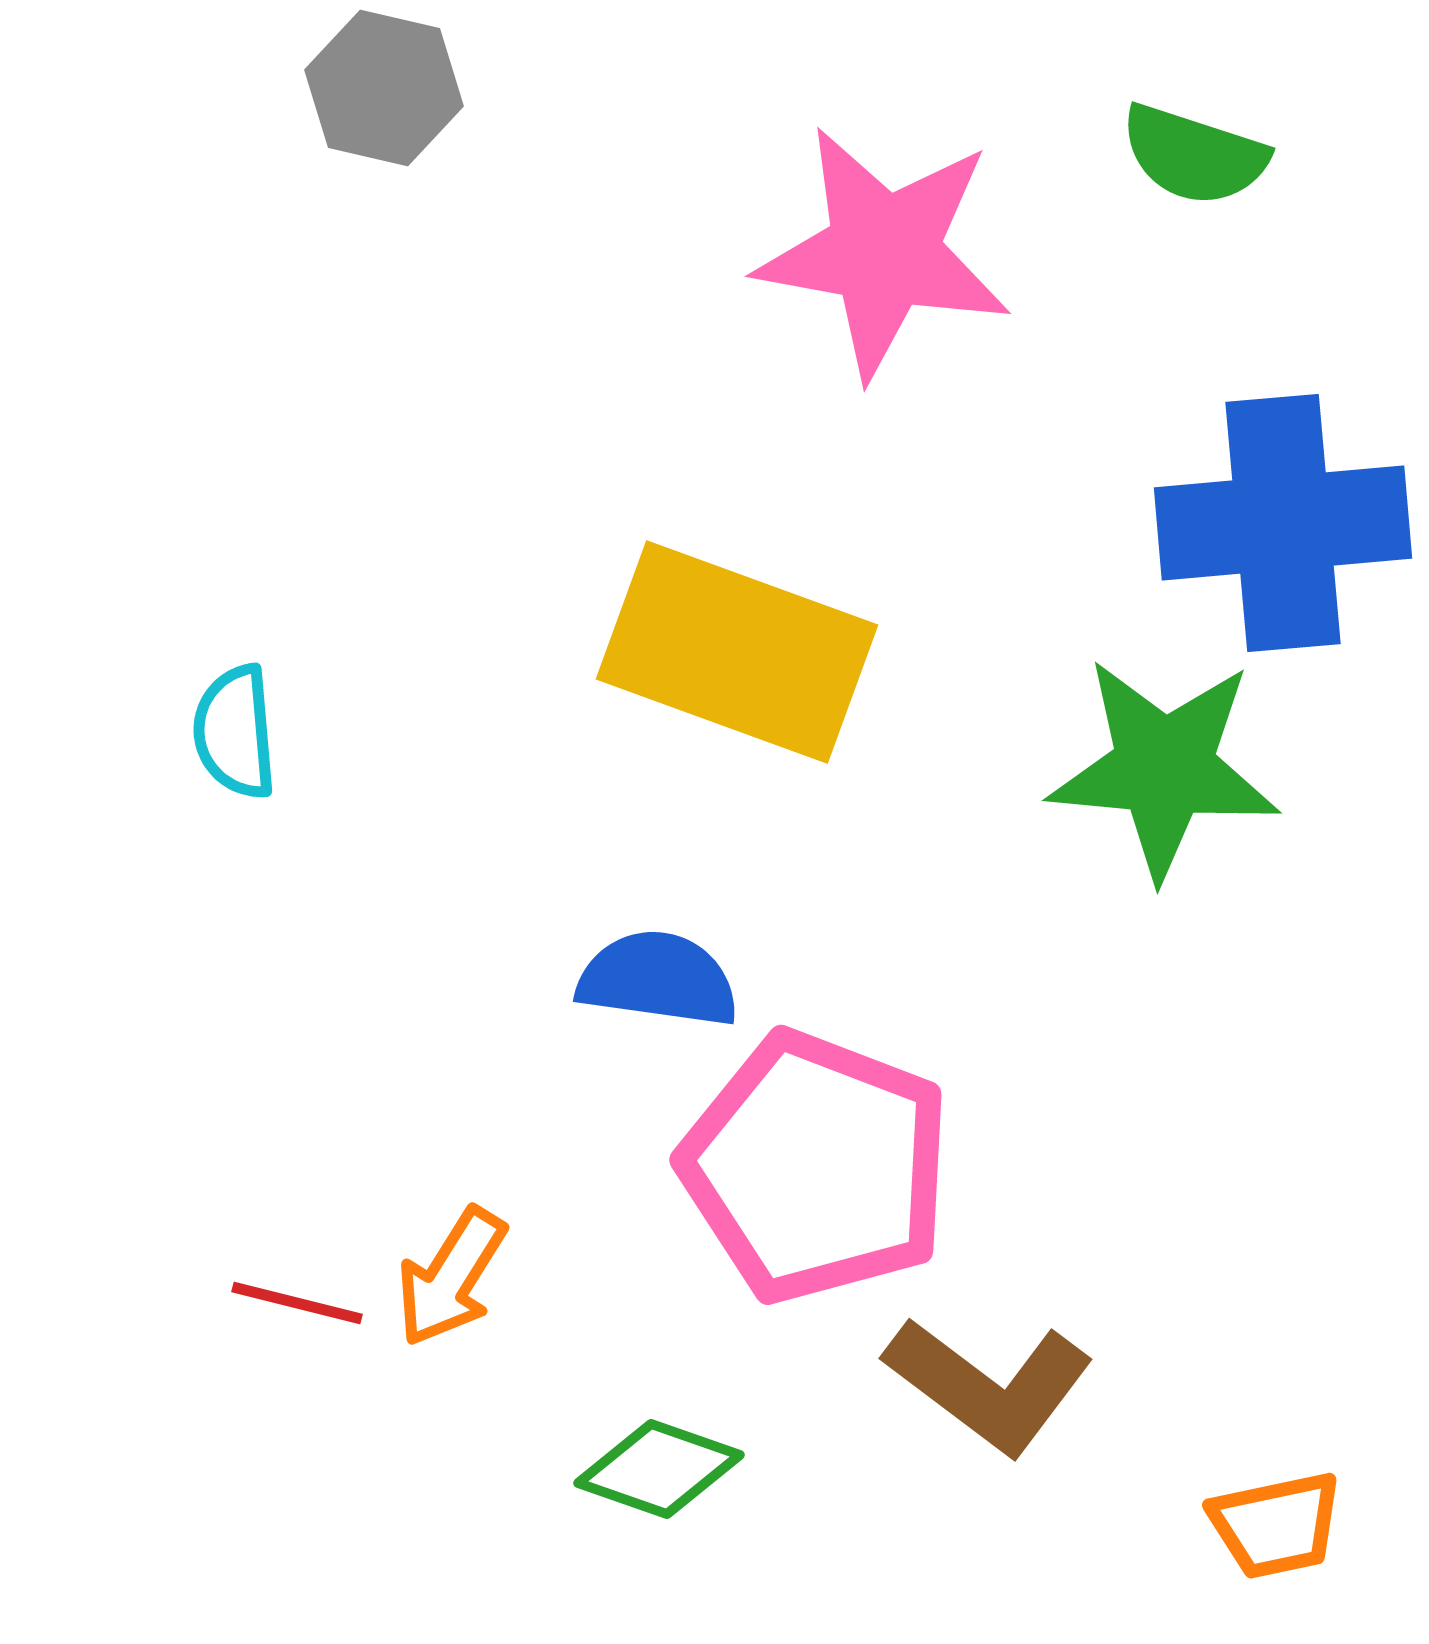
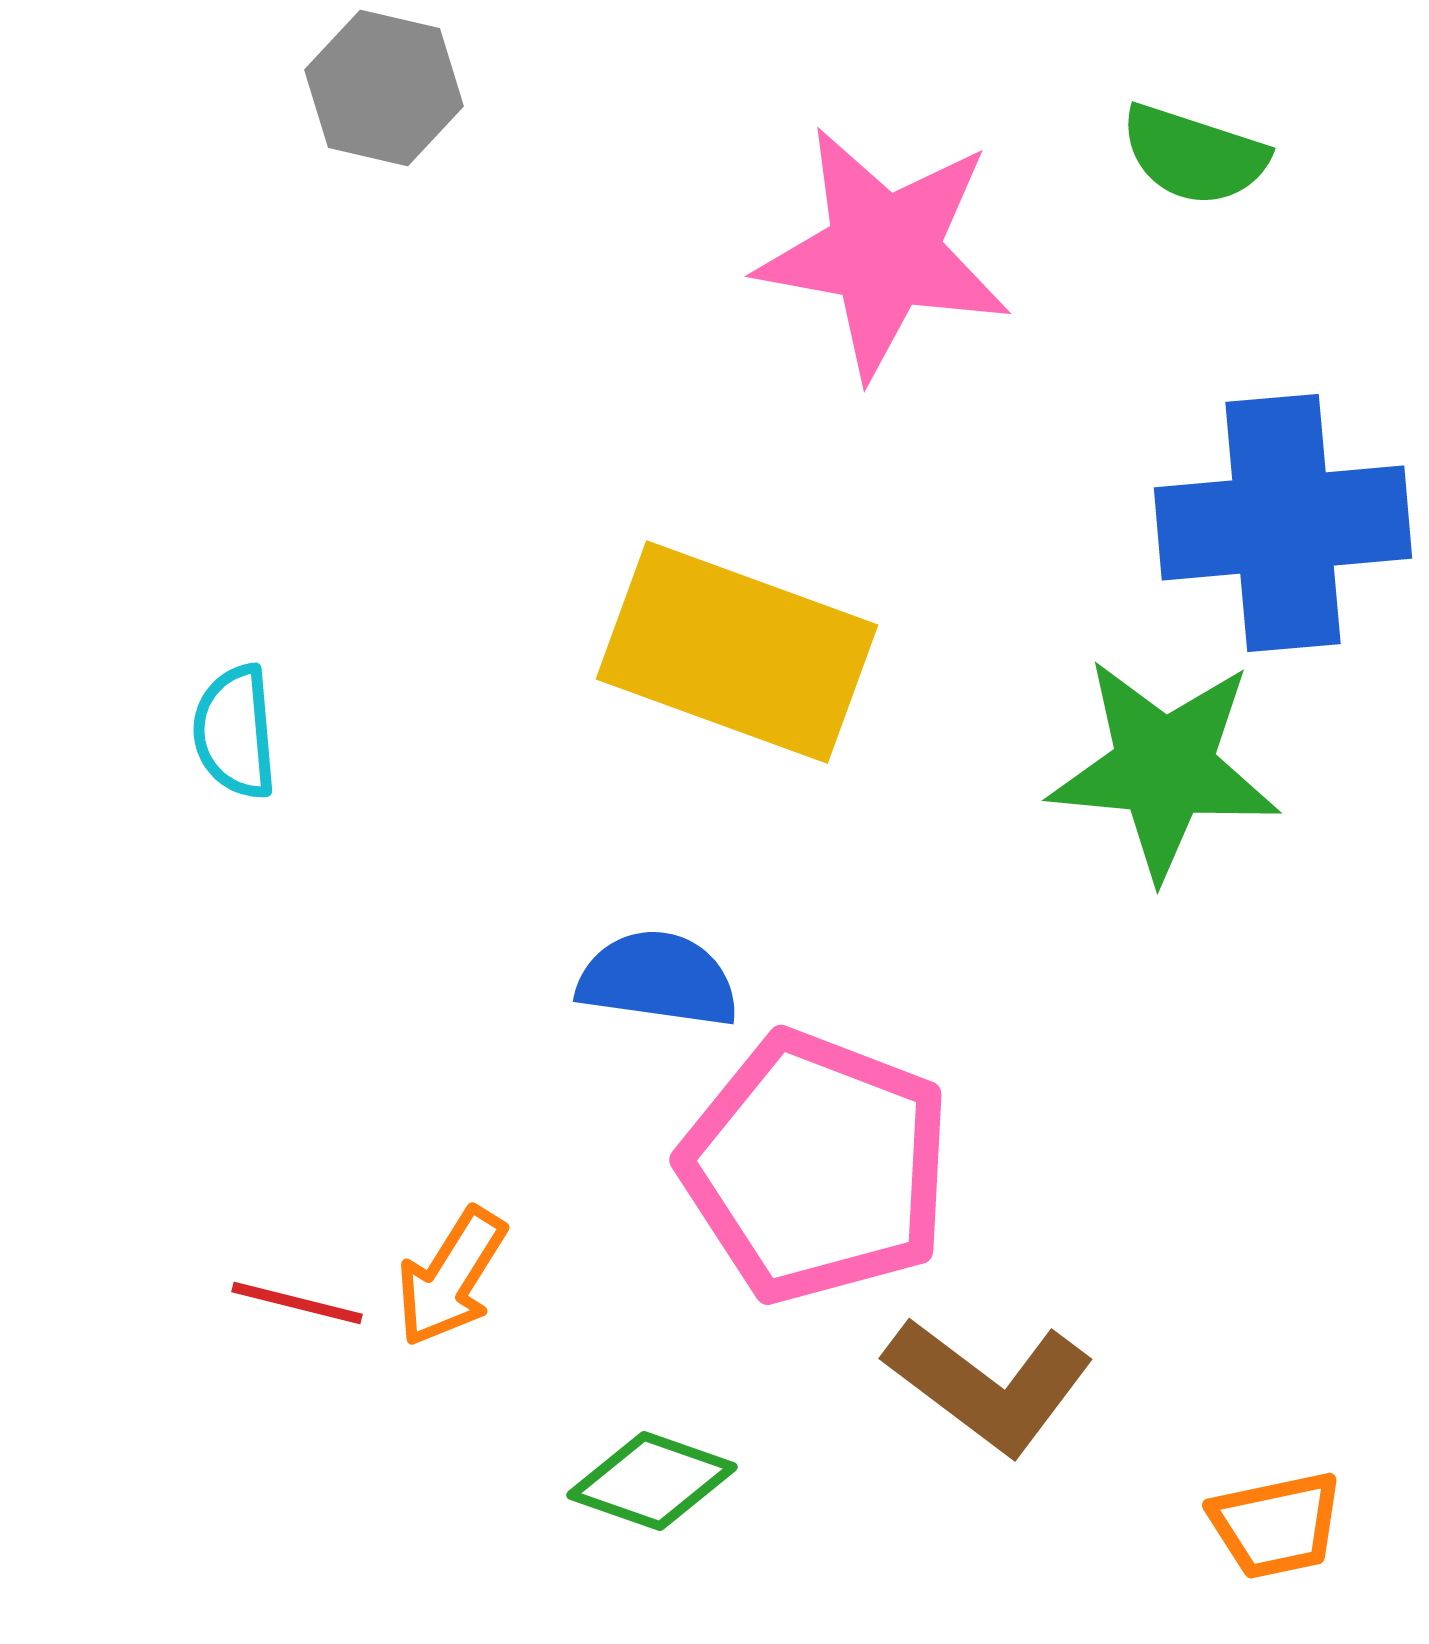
green diamond: moved 7 px left, 12 px down
